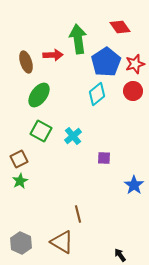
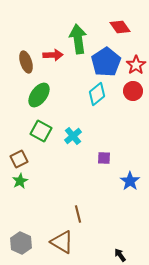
red star: moved 1 px right, 1 px down; rotated 18 degrees counterclockwise
blue star: moved 4 px left, 4 px up
